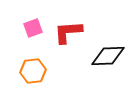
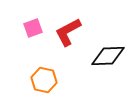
red L-shape: rotated 24 degrees counterclockwise
orange hexagon: moved 11 px right, 9 px down; rotated 20 degrees clockwise
